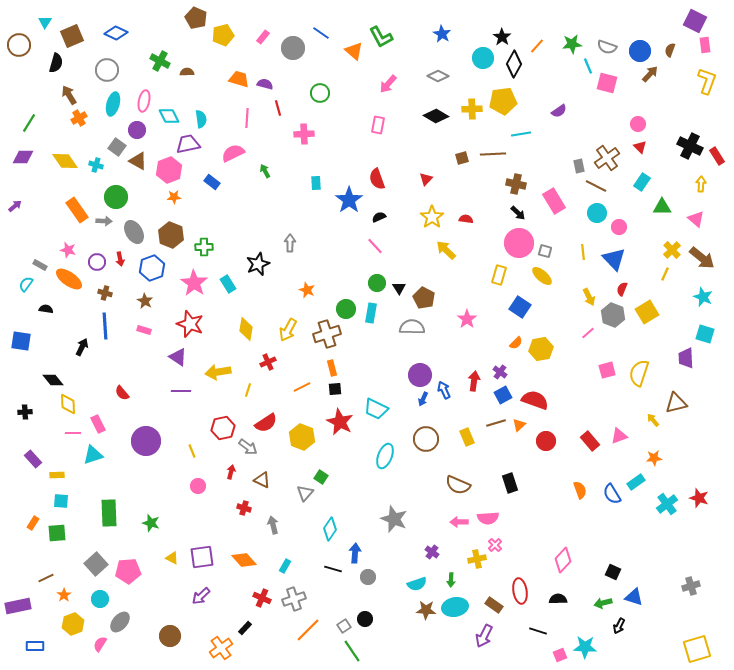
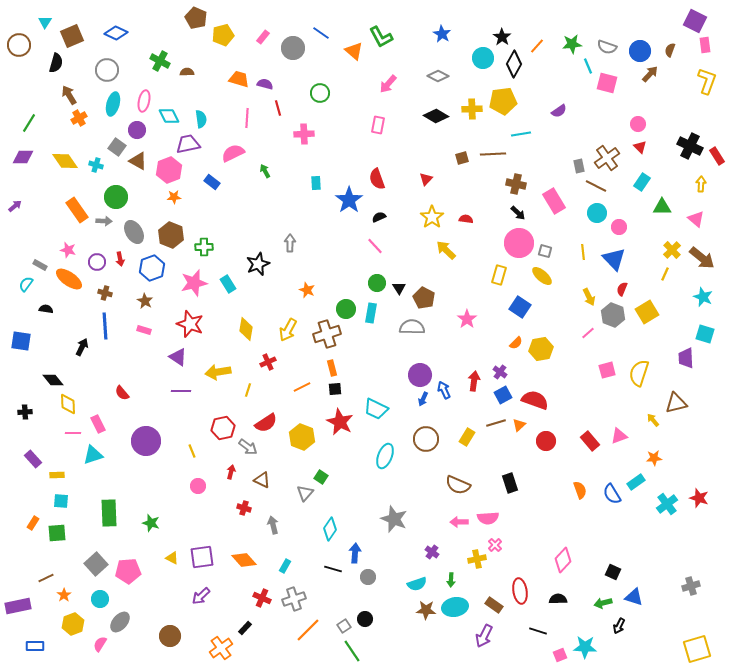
pink star at (194, 283): rotated 24 degrees clockwise
yellow rectangle at (467, 437): rotated 54 degrees clockwise
